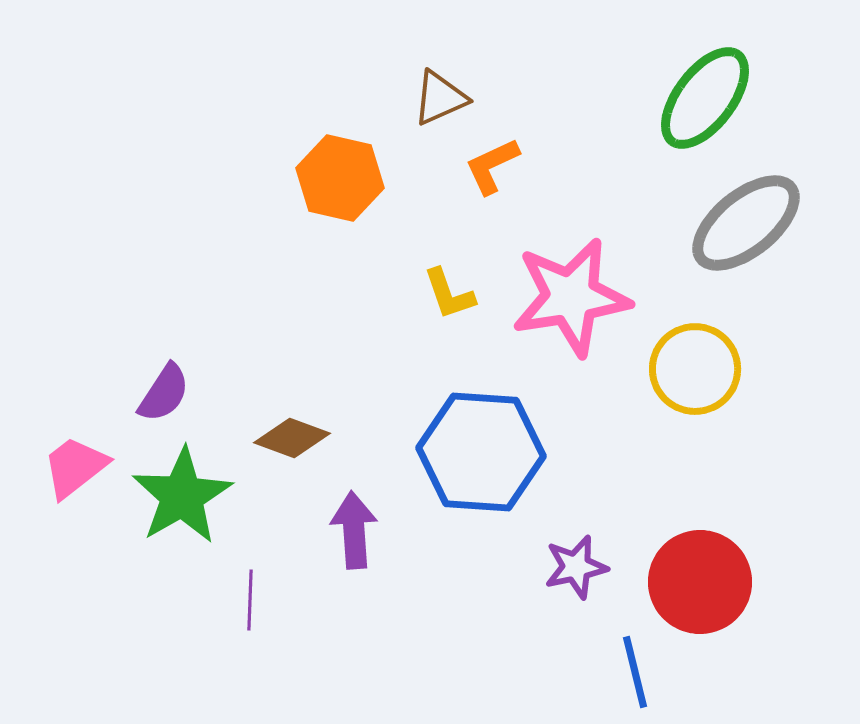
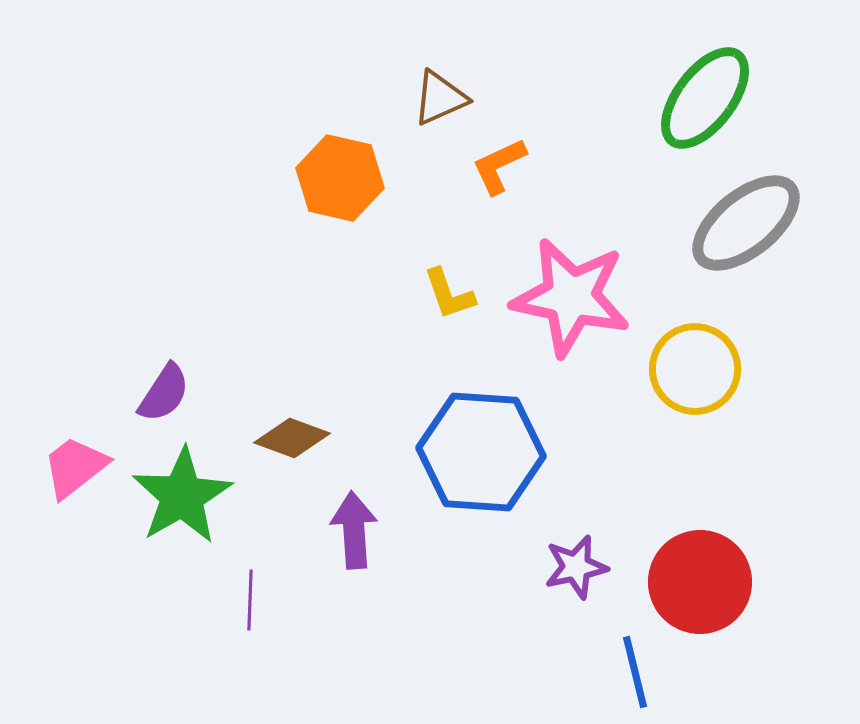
orange L-shape: moved 7 px right
pink star: rotated 21 degrees clockwise
